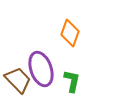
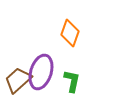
purple ellipse: moved 3 px down; rotated 36 degrees clockwise
brown trapezoid: rotated 88 degrees counterclockwise
